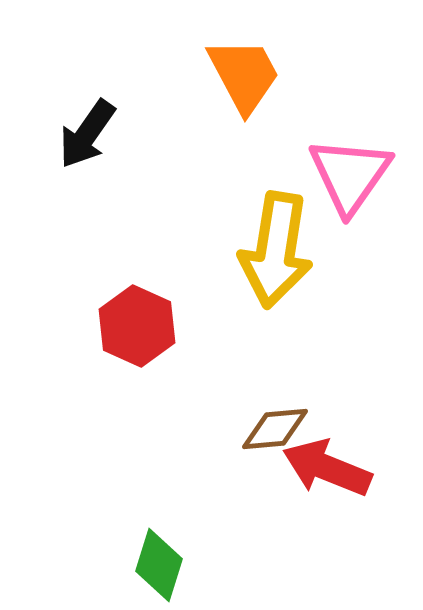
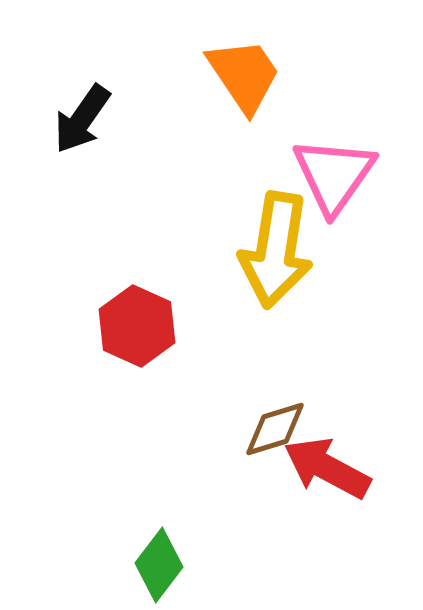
orange trapezoid: rotated 6 degrees counterclockwise
black arrow: moved 5 px left, 15 px up
pink triangle: moved 16 px left
brown diamond: rotated 12 degrees counterclockwise
red arrow: rotated 6 degrees clockwise
green diamond: rotated 20 degrees clockwise
